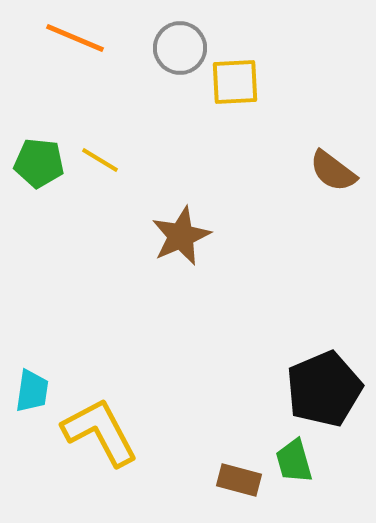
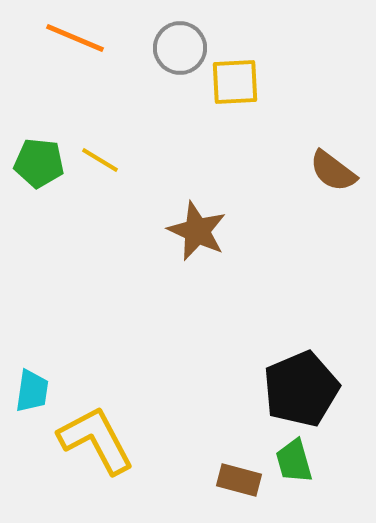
brown star: moved 16 px right, 5 px up; rotated 24 degrees counterclockwise
black pentagon: moved 23 px left
yellow L-shape: moved 4 px left, 8 px down
